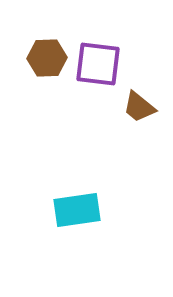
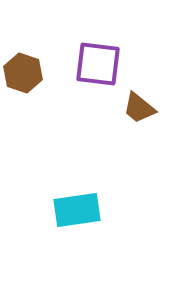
brown hexagon: moved 24 px left, 15 px down; rotated 21 degrees clockwise
brown trapezoid: moved 1 px down
